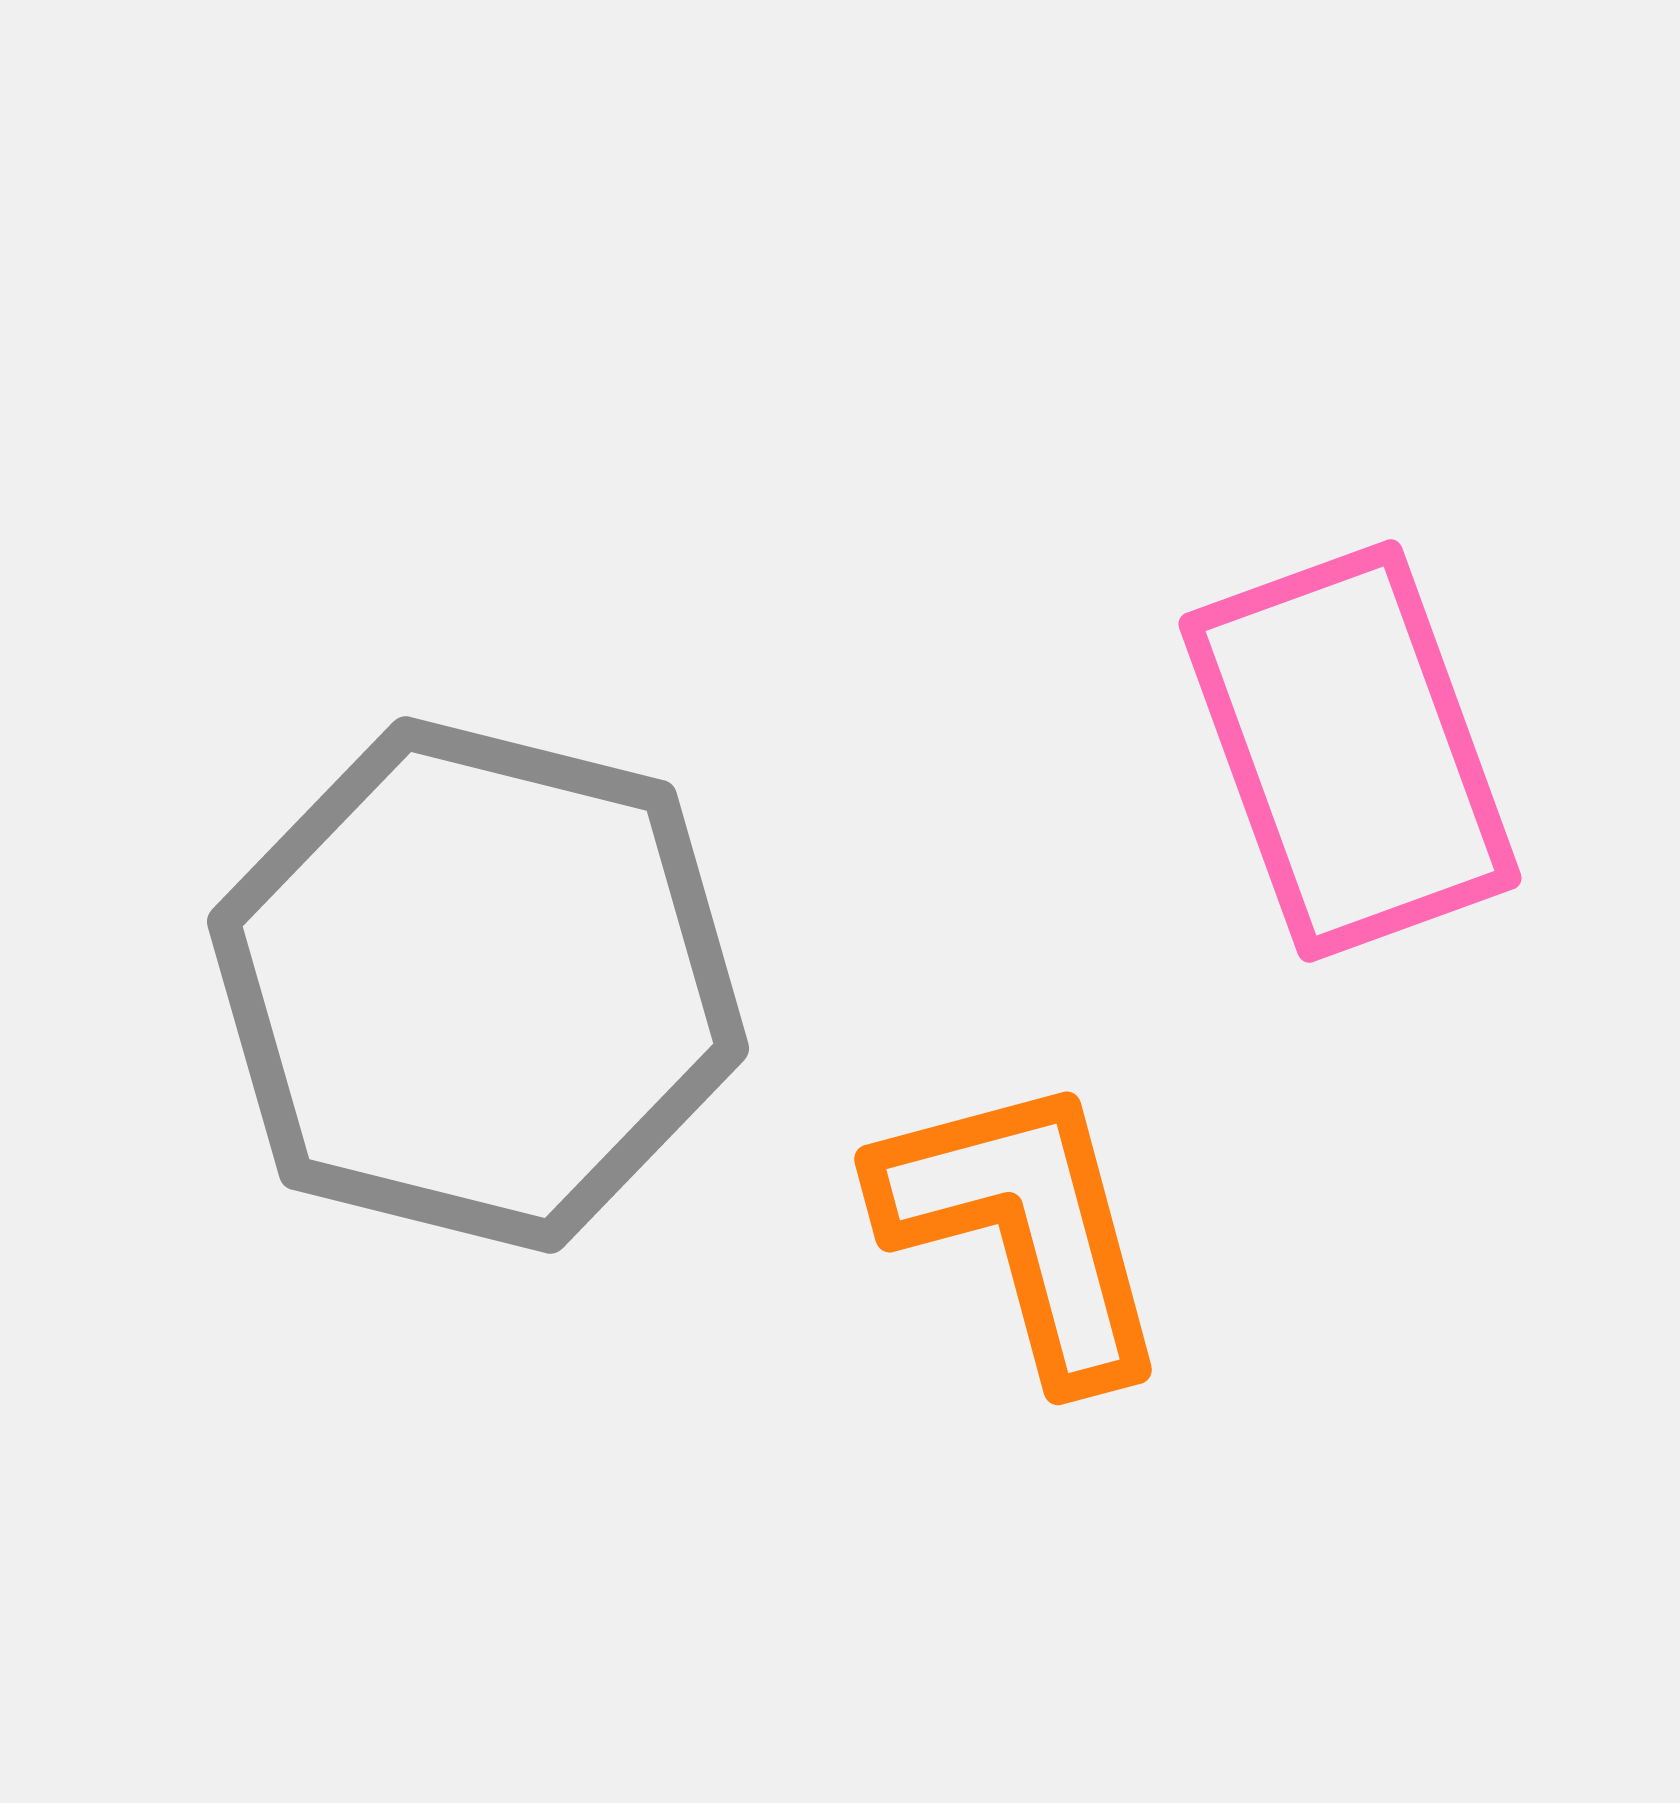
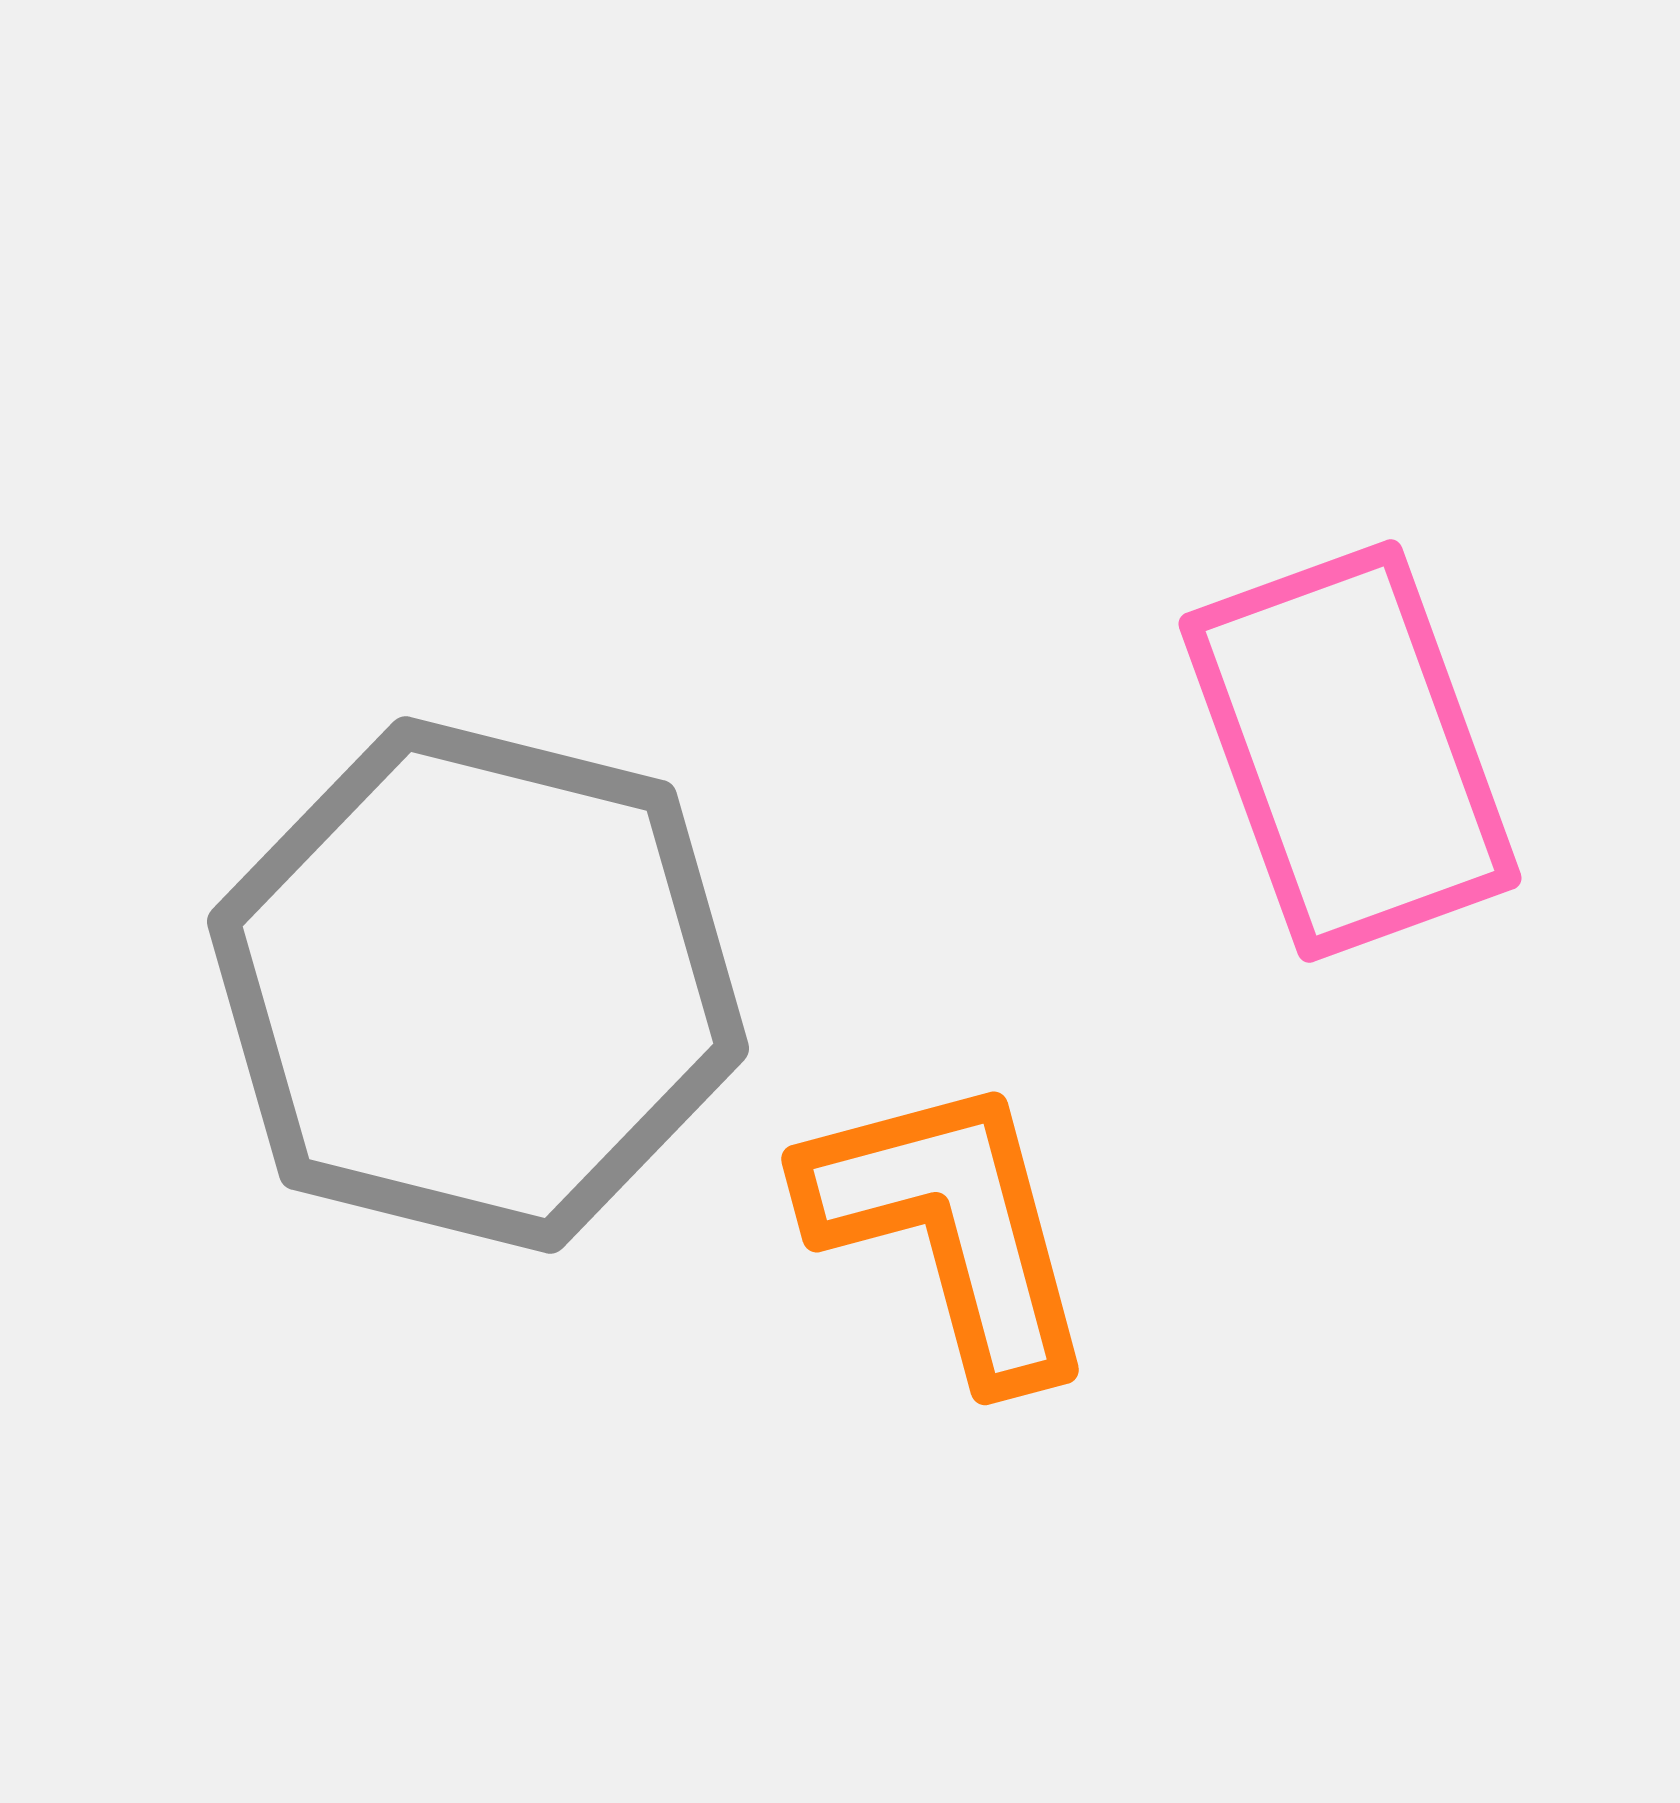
orange L-shape: moved 73 px left
